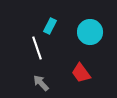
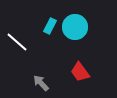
cyan circle: moved 15 px left, 5 px up
white line: moved 20 px left, 6 px up; rotated 30 degrees counterclockwise
red trapezoid: moved 1 px left, 1 px up
